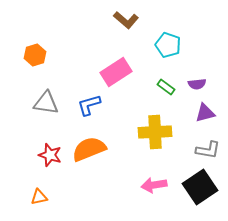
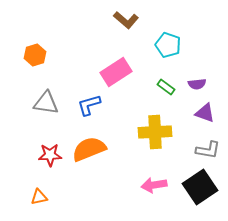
purple triangle: rotated 35 degrees clockwise
red star: rotated 20 degrees counterclockwise
